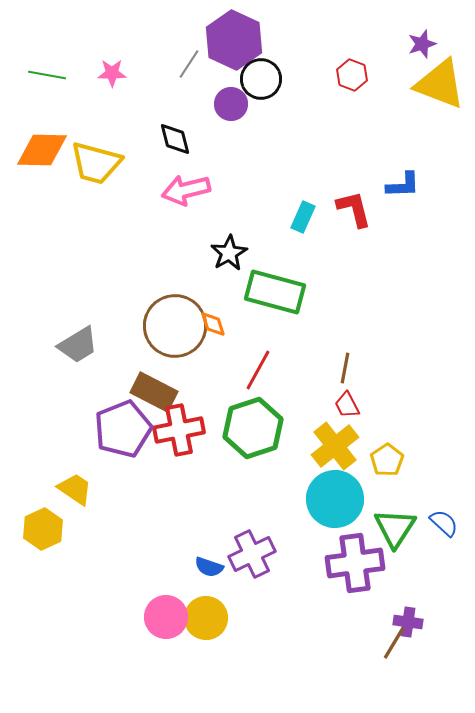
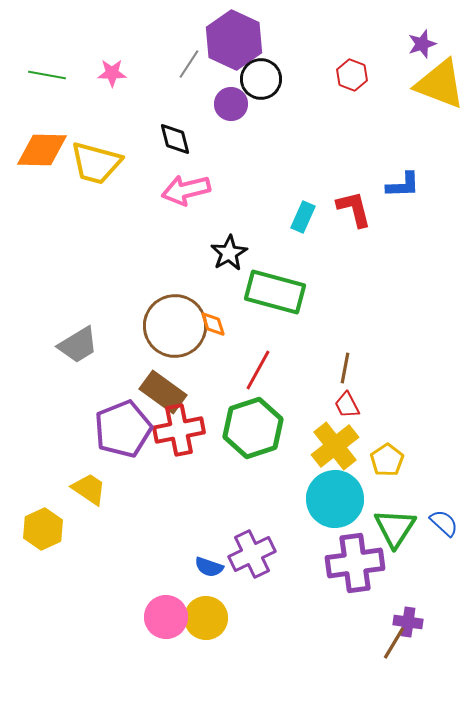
brown rectangle at (154, 392): moved 9 px right; rotated 9 degrees clockwise
yellow trapezoid at (75, 489): moved 14 px right
